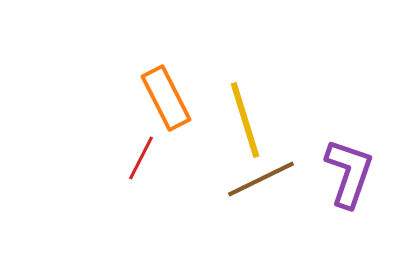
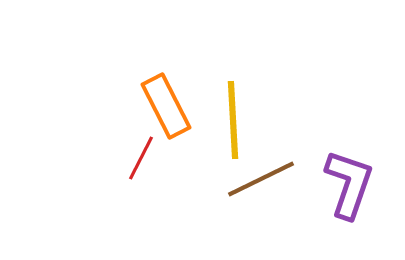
orange rectangle: moved 8 px down
yellow line: moved 12 px left; rotated 14 degrees clockwise
purple L-shape: moved 11 px down
